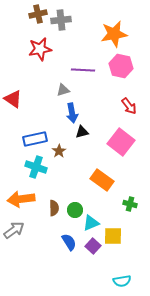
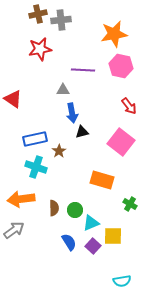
gray triangle: rotated 16 degrees clockwise
orange rectangle: rotated 20 degrees counterclockwise
green cross: rotated 16 degrees clockwise
